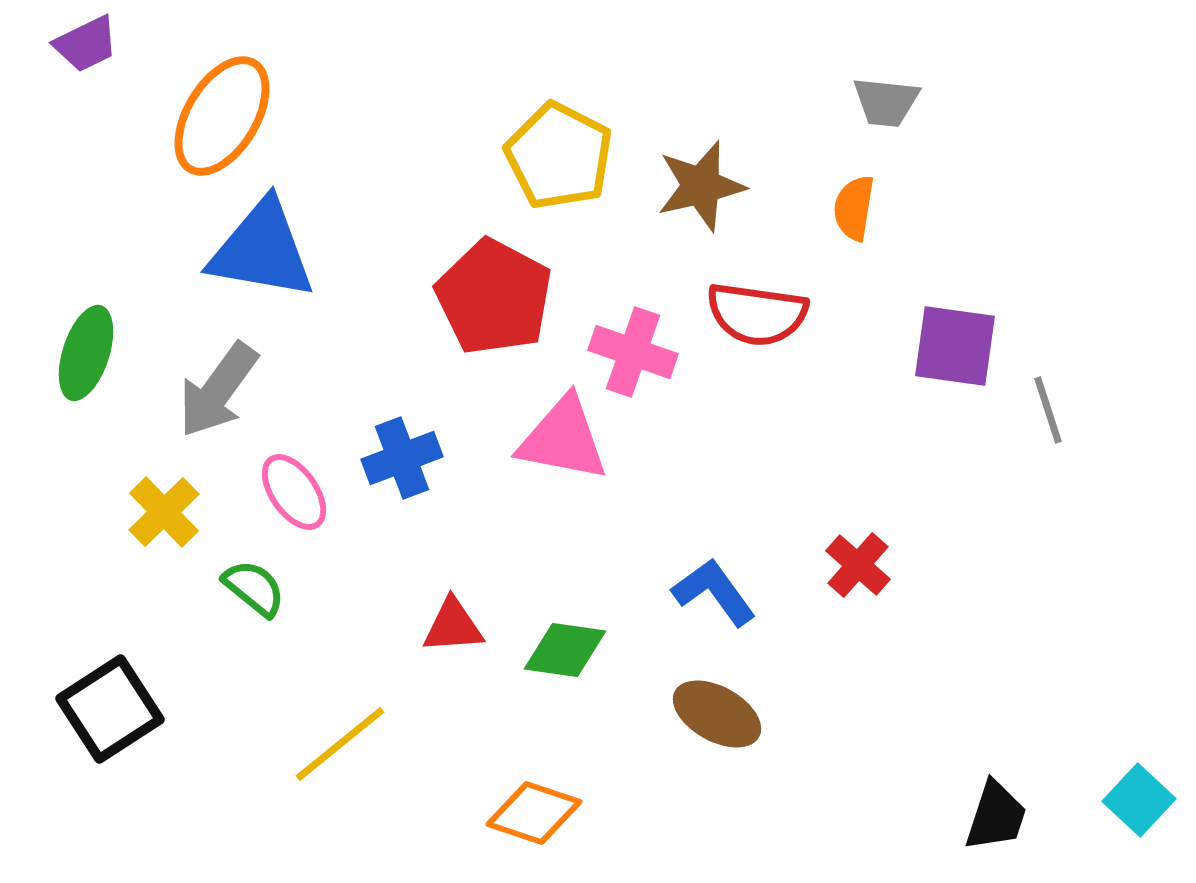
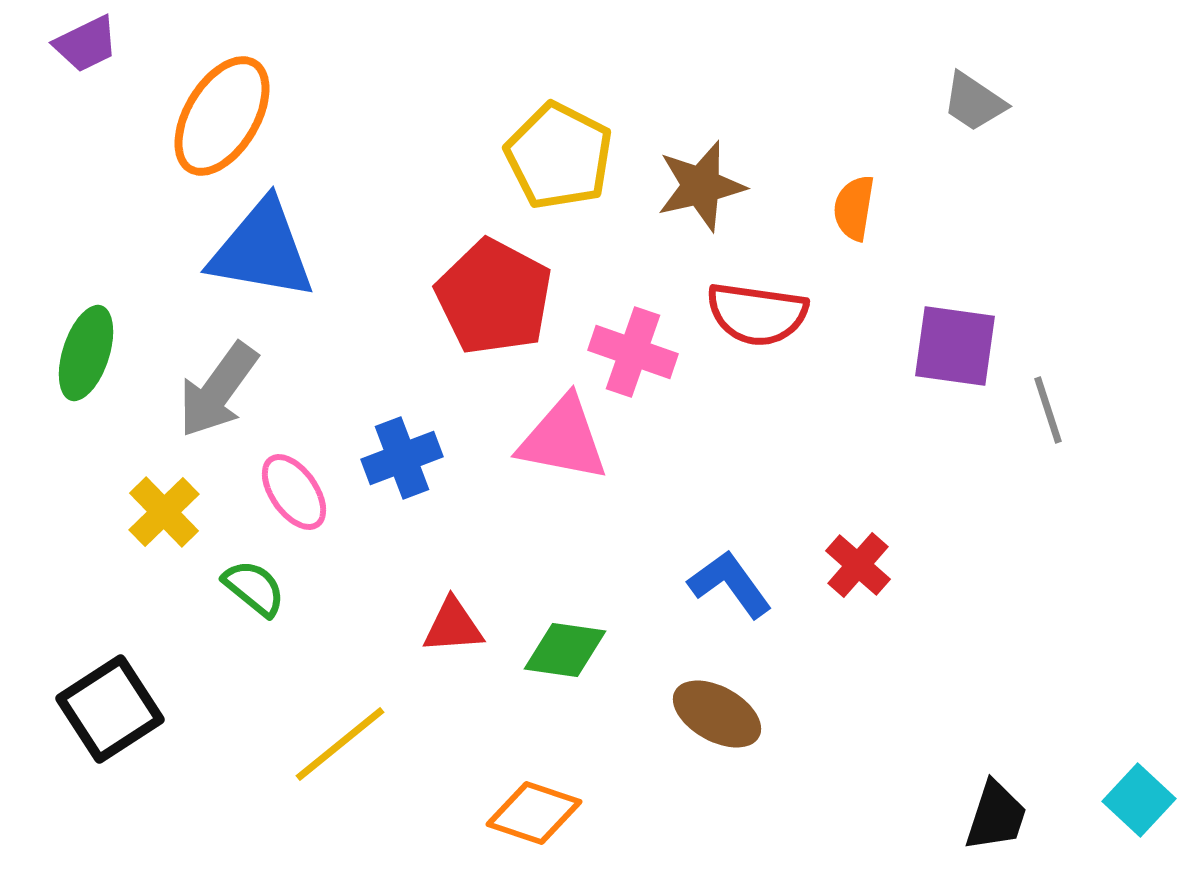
gray trapezoid: moved 88 px right; rotated 28 degrees clockwise
blue L-shape: moved 16 px right, 8 px up
